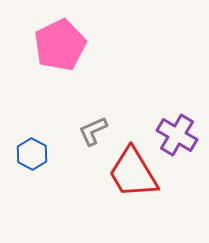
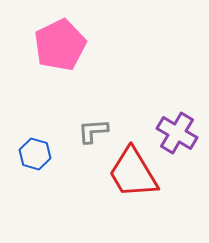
gray L-shape: rotated 20 degrees clockwise
purple cross: moved 2 px up
blue hexagon: moved 3 px right; rotated 12 degrees counterclockwise
